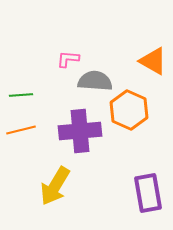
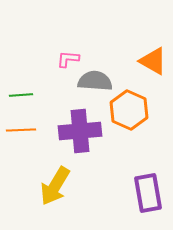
orange line: rotated 12 degrees clockwise
